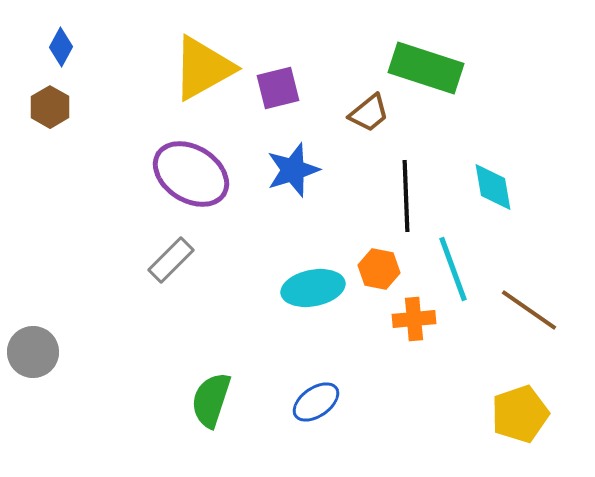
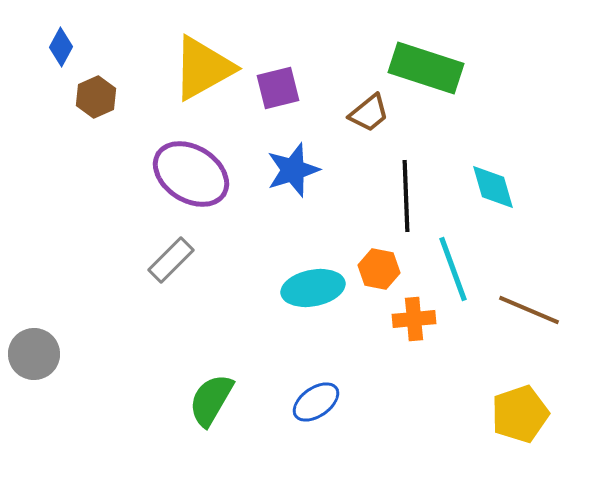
brown hexagon: moved 46 px right, 10 px up; rotated 6 degrees clockwise
cyan diamond: rotated 6 degrees counterclockwise
brown line: rotated 12 degrees counterclockwise
gray circle: moved 1 px right, 2 px down
green semicircle: rotated 12 degrees clockwise
